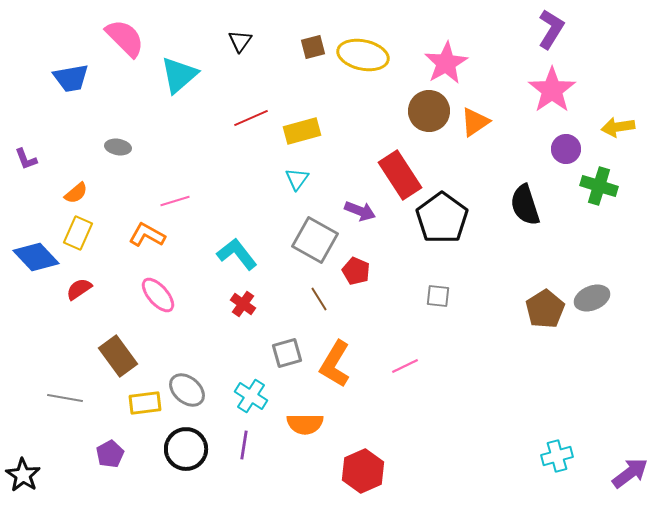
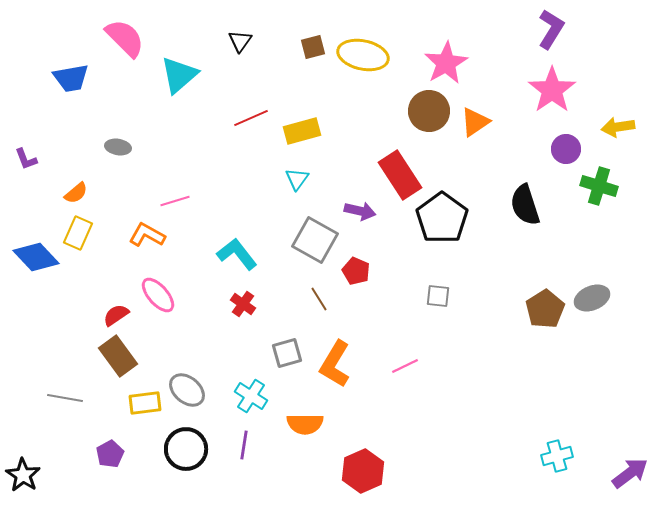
purple arrow at (360, 211): rotated 8 degrees counterclockwise
red semicircle at (79, 289): moved 37 px right, 26 px down
